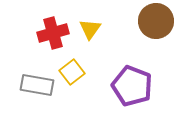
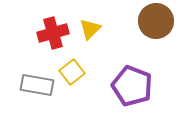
yellow triangle: rotated 10 degrees clockwise
